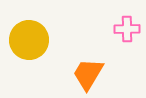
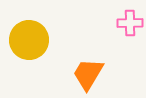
pink cross: moved 3 px right, 6 px up
